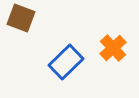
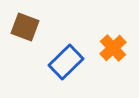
brown square: moved 4 px right, 9 px down
